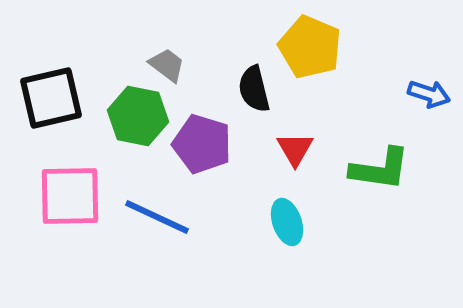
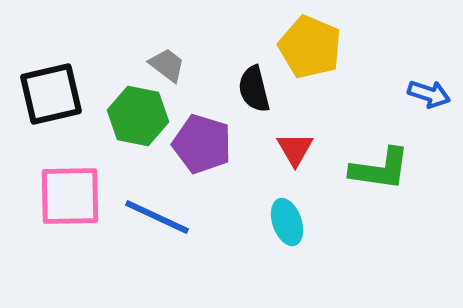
black square: moved 4 px up
